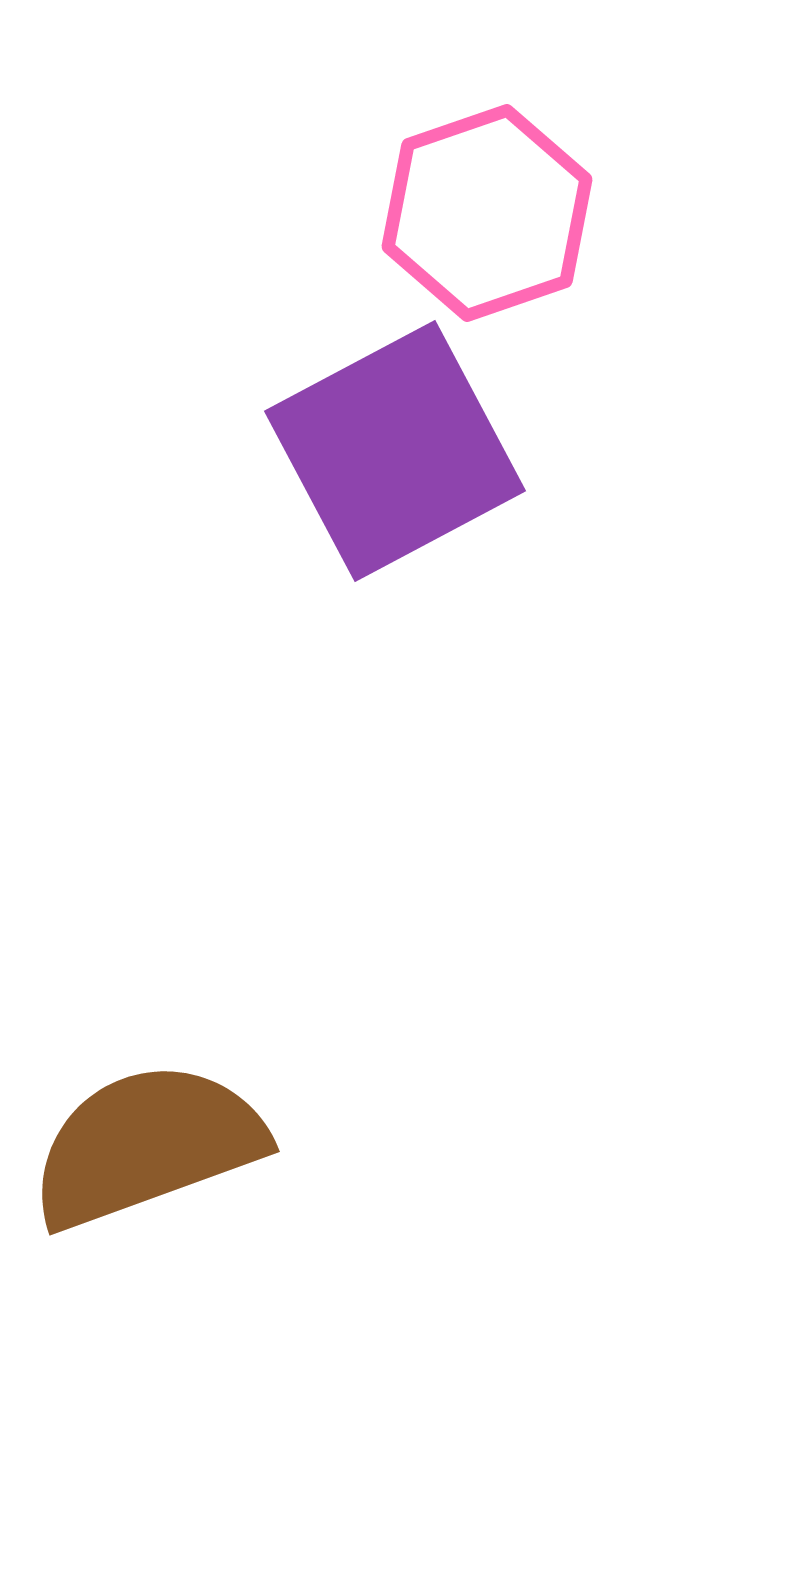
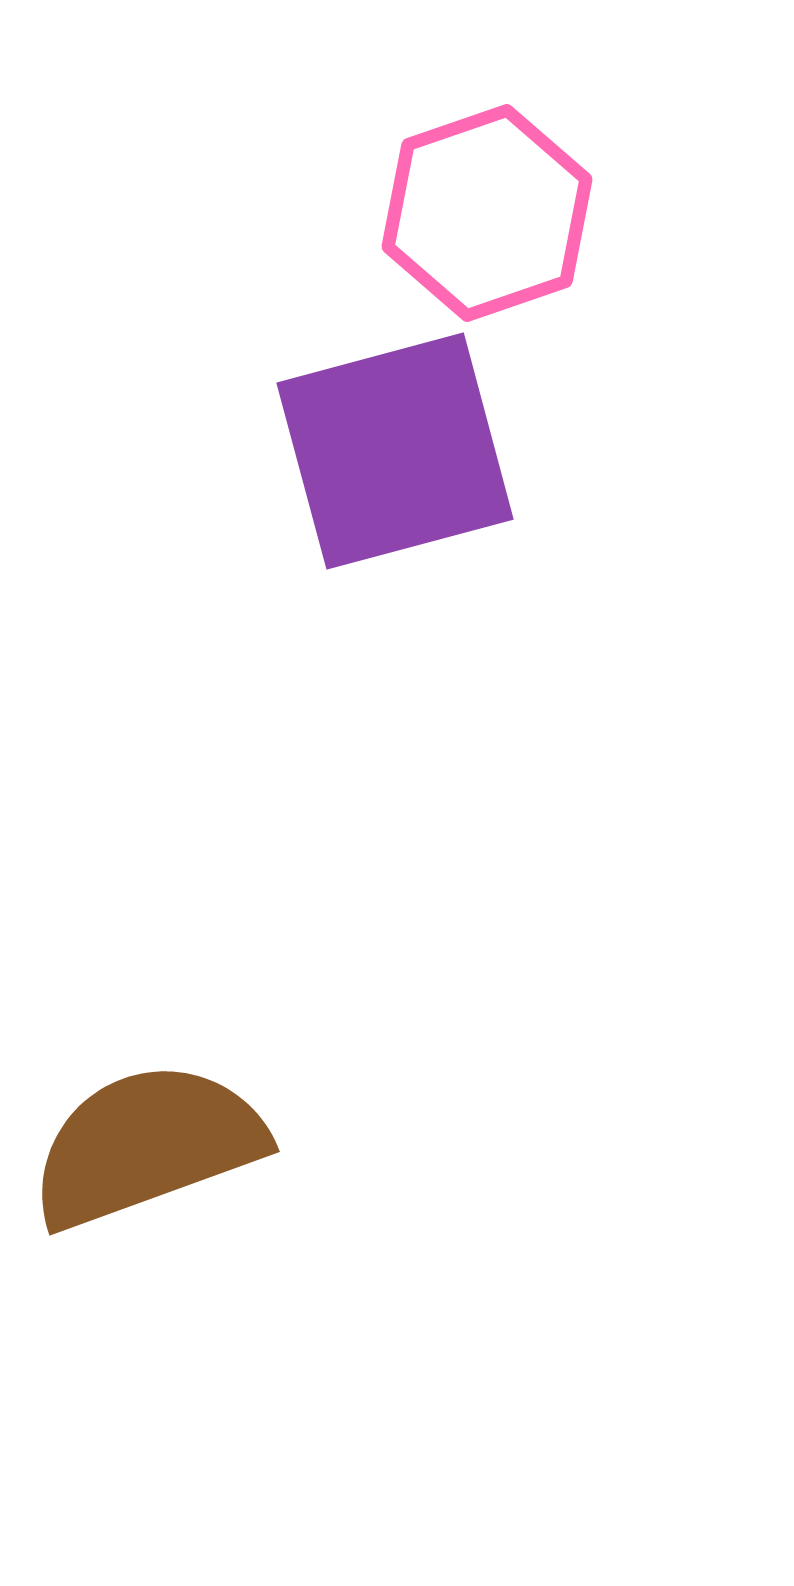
purple square: rotated 13 degrees clockwise
